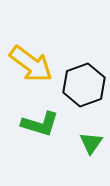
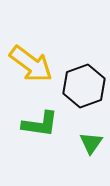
black hexagon: moved 1 px down
green L-shape: rotated 9 degrees counterclockwise
